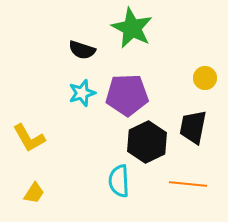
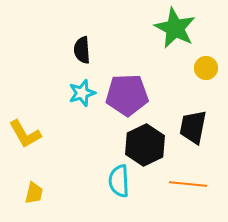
green star: moved 43 px right
black semicircle: rotated 68 degrees clockwise
yellow circle: moved 1 px right, 10 px up
yellow L-shape: moved 4 px left, 4 px up
black hexagon: moved 2 px left, 3 px down
yellow trapezoid: rotated 20 degrees counterclockwise
